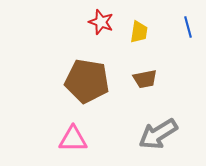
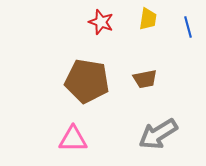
yellow trapezoid: moved 9 px right, 13 px up
